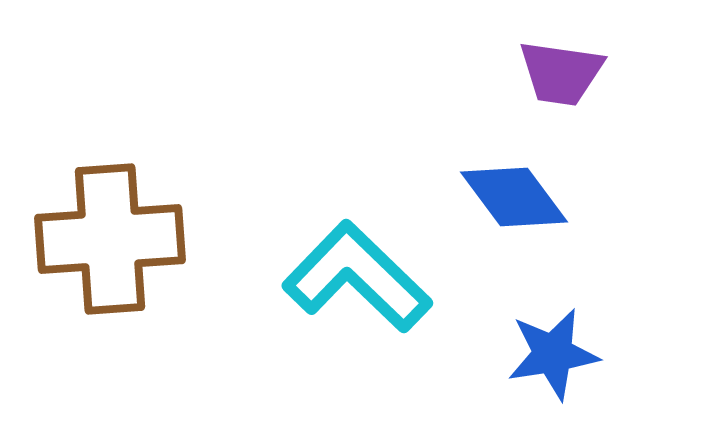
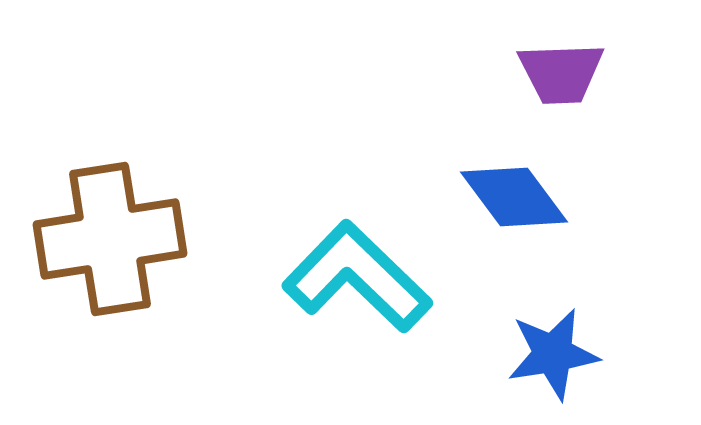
purple trapezoid: rotated 10 degrees counterclockwise
brown cross: rotated 5 degrees counterclockwise
